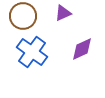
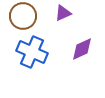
blue cross: rotated 12 degrees counterclockwise
